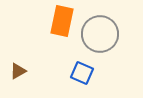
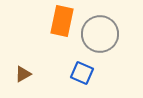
brown triangle: moved 5 px right, 3 px down
